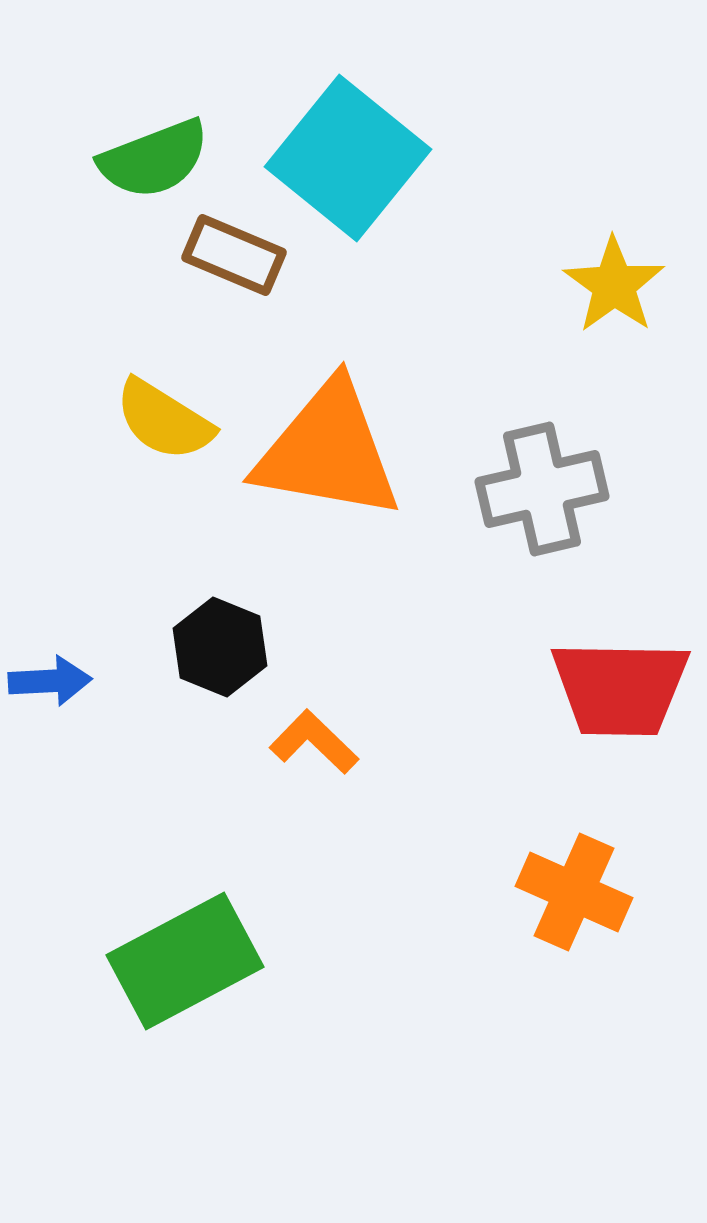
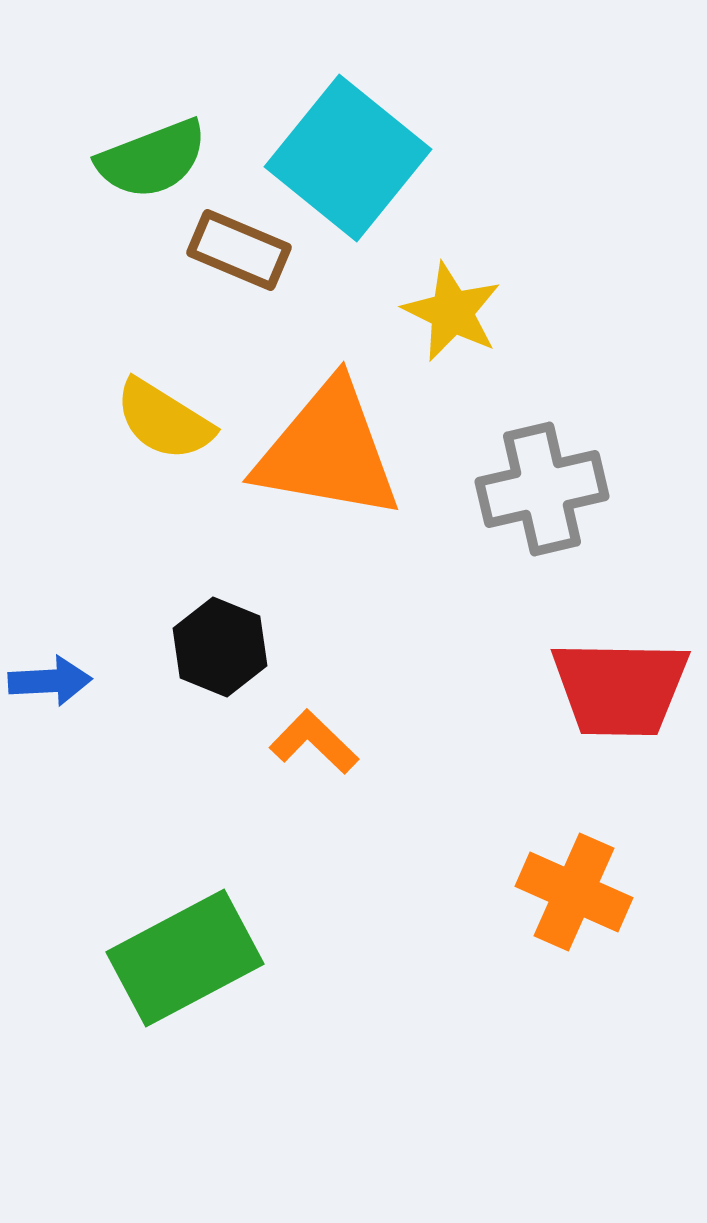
green semicircle: moved 2 px left
brown rectangle: moved 5 px right, 5 px up
yellow star: moved 162 px left, 27 px down; rotated 10 degrees counterclockwise
green rectangle: moved 3 px up
